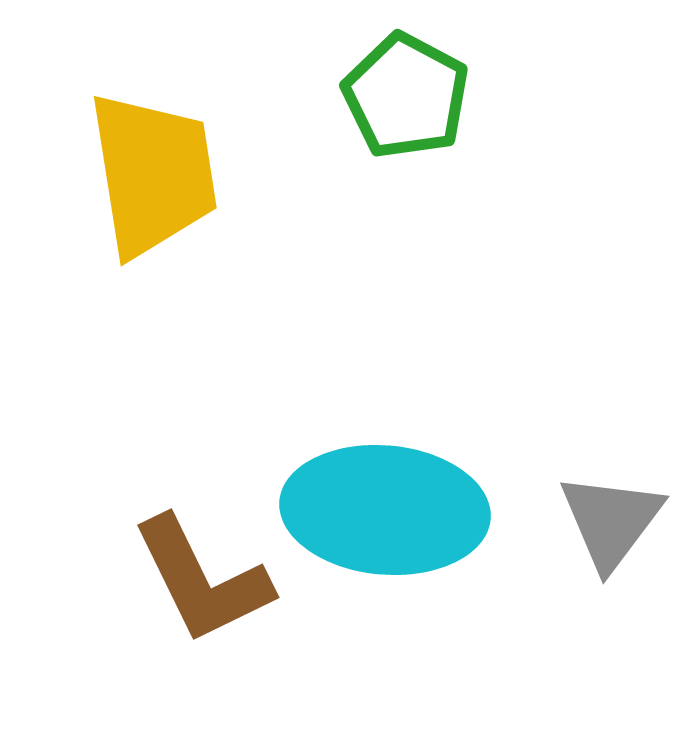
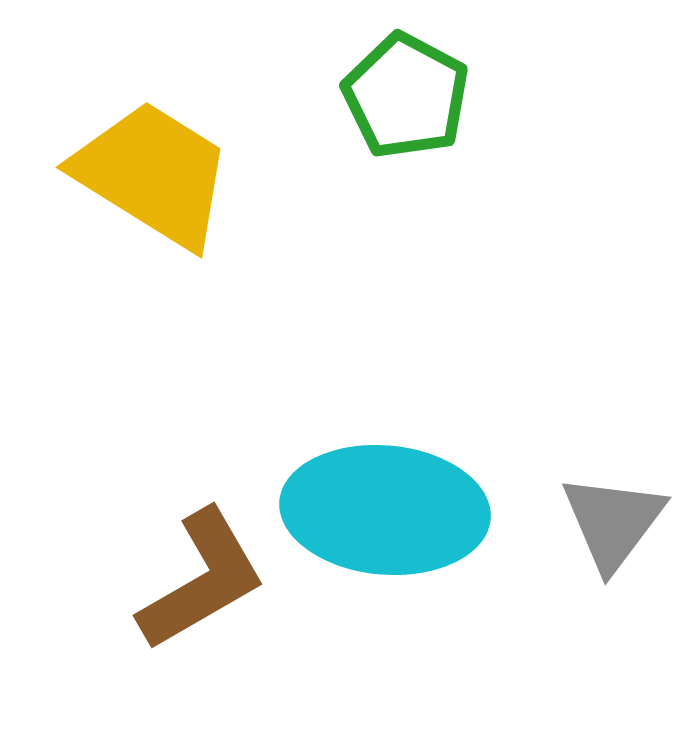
yellow trapezoid: rotated 49 degrees counterclockwise
gray triangle: moved 2 px right, 1 px down
brown L-shape: rotated 94 degrees counterclockwise
